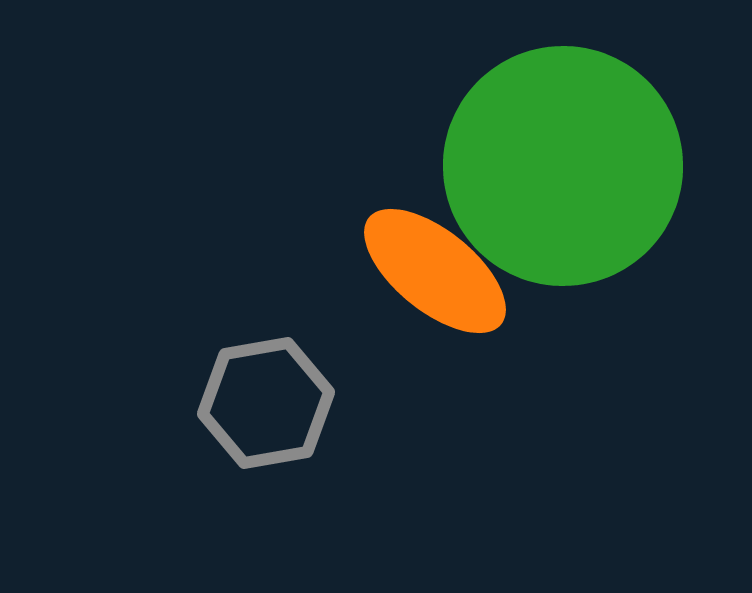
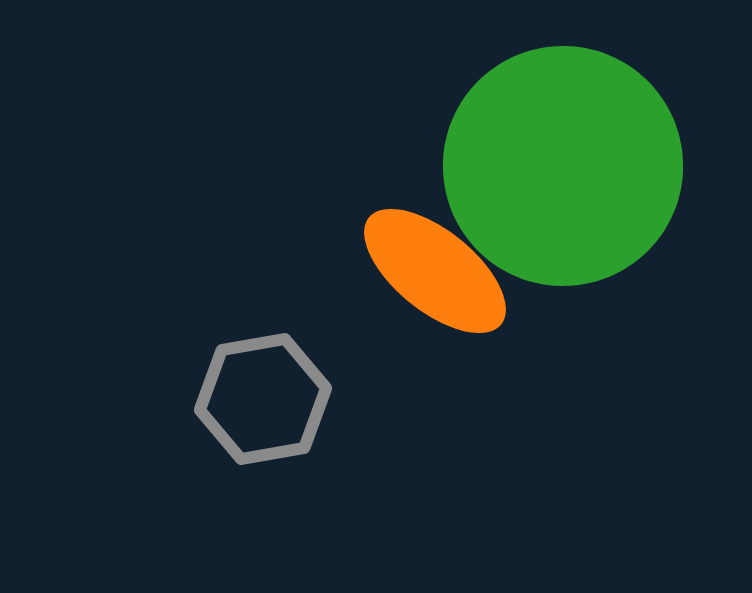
gray hexagon: moved 3 px left, 4 px up
